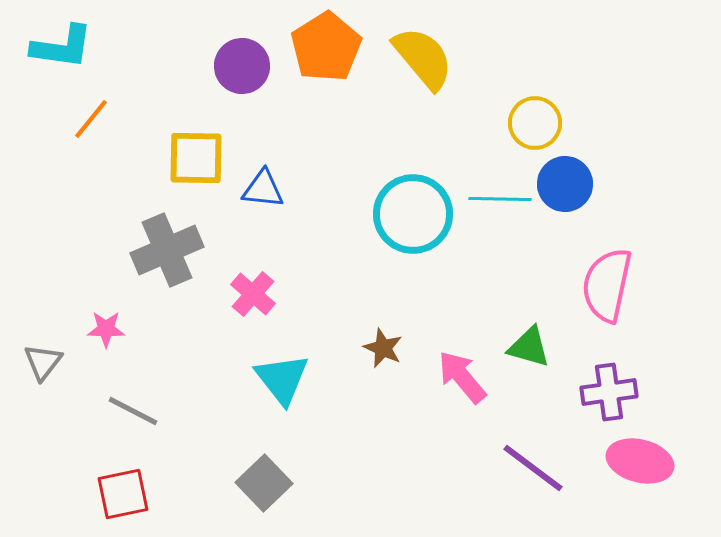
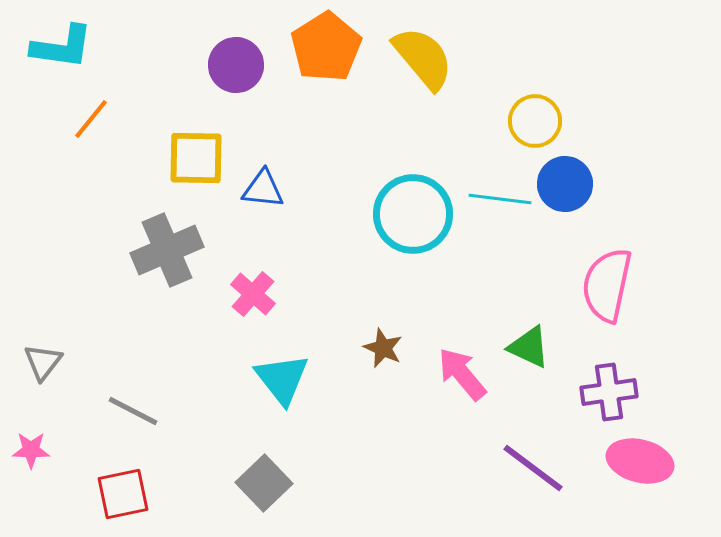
purple circle: moved 6 px left, 1 px up
yellow circle: moved 2 px up
cyan line: rotated 6 degrees clockwise
pink star: moved 75 px left, 121 px down
green triangle: rotated 9 degrees clockwise
pink arrow: moved 3 px up
